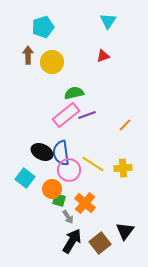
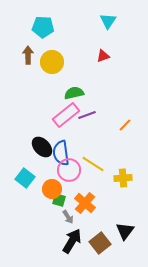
cyan pentagon: rotated 20 degrees clockwise
black ellipse: moved 5 px up; rotated 20 degrees clockwise
yellow cross: moved 10 px down
